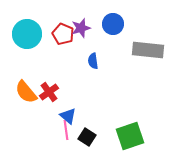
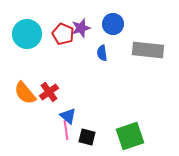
blue semicircle: moved 9 px right, 8 px up
orange semicircle: moved 1 px left, 1 px down
black square: rotated 18 degrees counterclockwise
